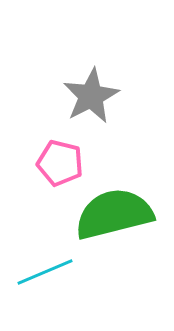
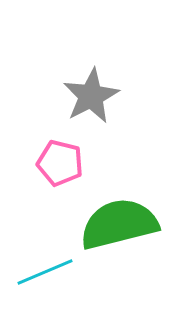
green semicircle: moved 5 px right, 10 px down
